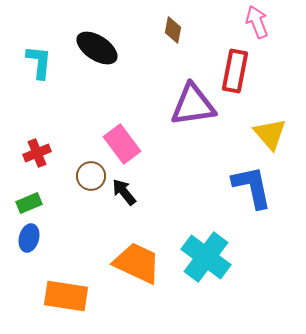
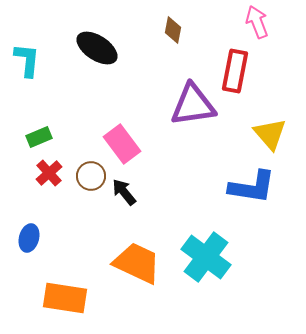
cyan L-shape: moved 12 px left, 2 px up
red cross: moved 12 px right, 20 px down; rotated 20 degrees counterclockwise
blue L-shape: rotated 111 degrees clockwise
green rectangle: moved 10 px right, 66 px up
orange rectangle: moved 1 px left, 2 px down
